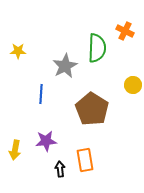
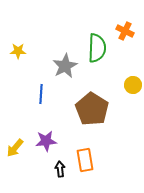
yellow arrow: moved 2 px up; rotated 30 degrees clockwise
